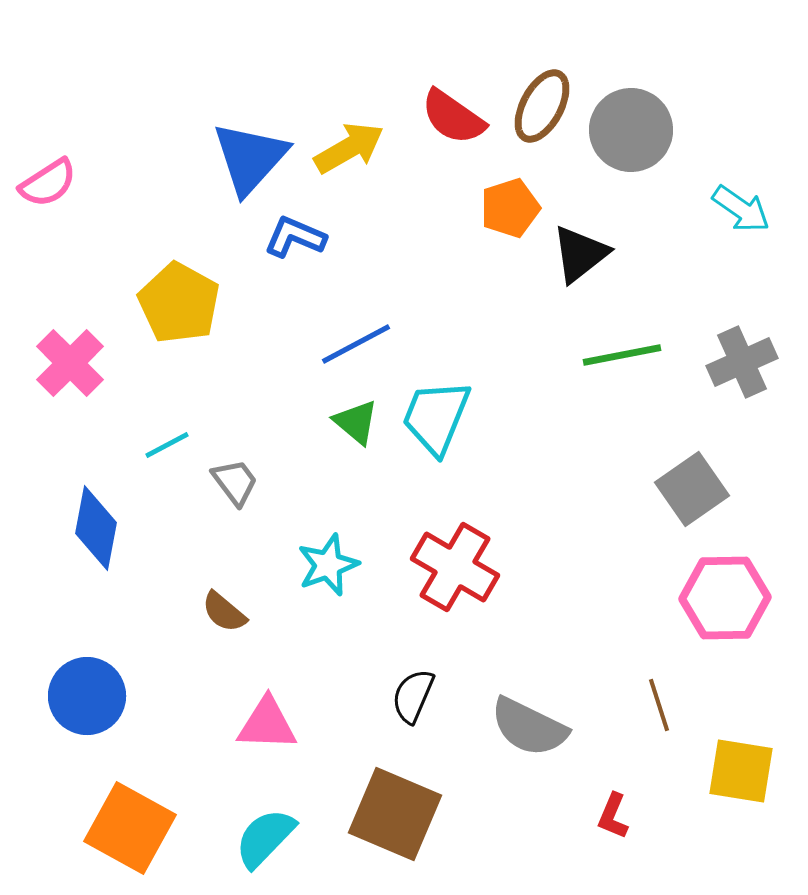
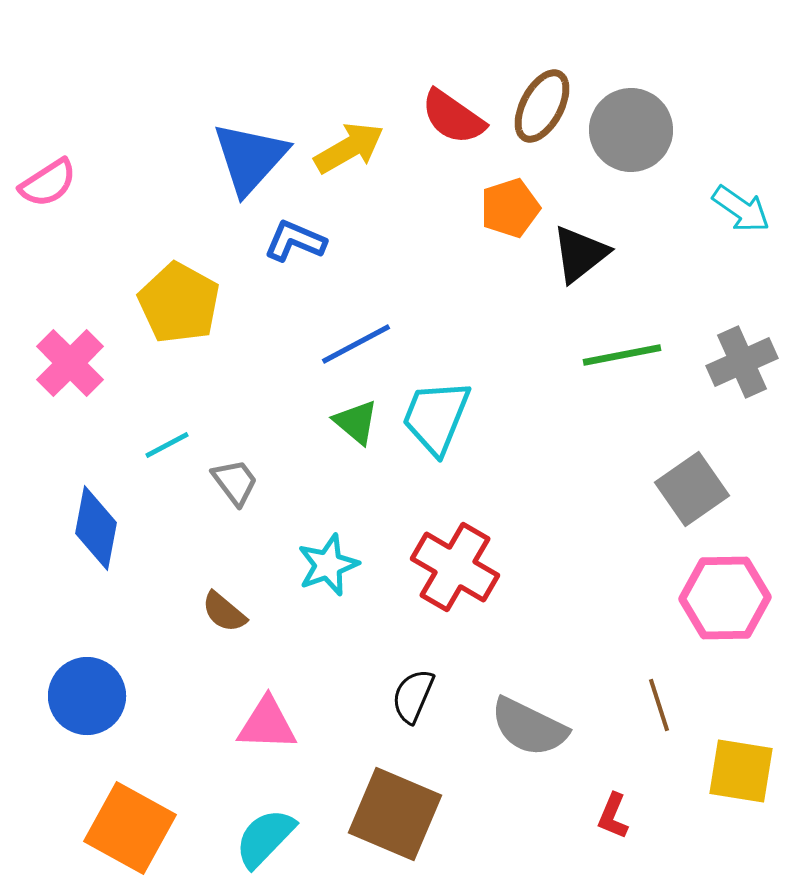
blue L-shape: moved 4 px down
